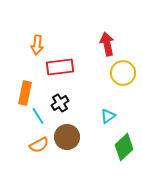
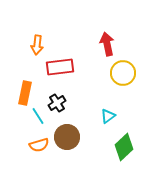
black cross: moved 3 px left
orange semicircle: rotated 12 degrees clockwise
